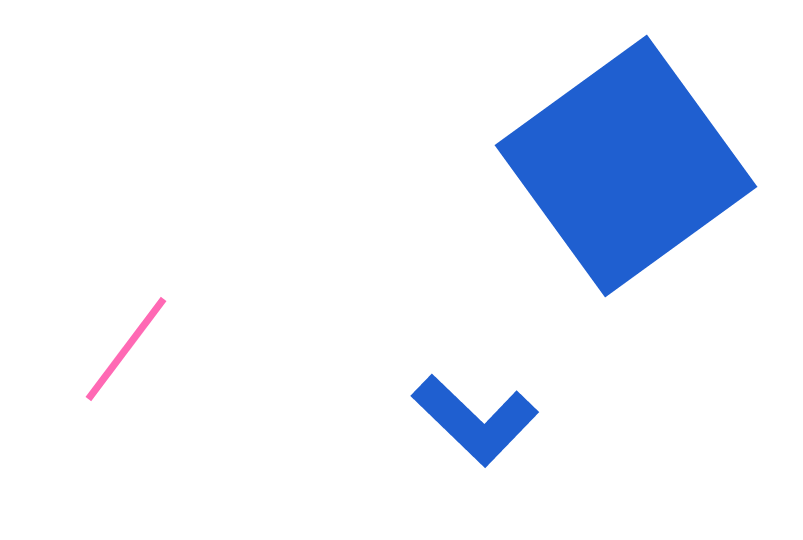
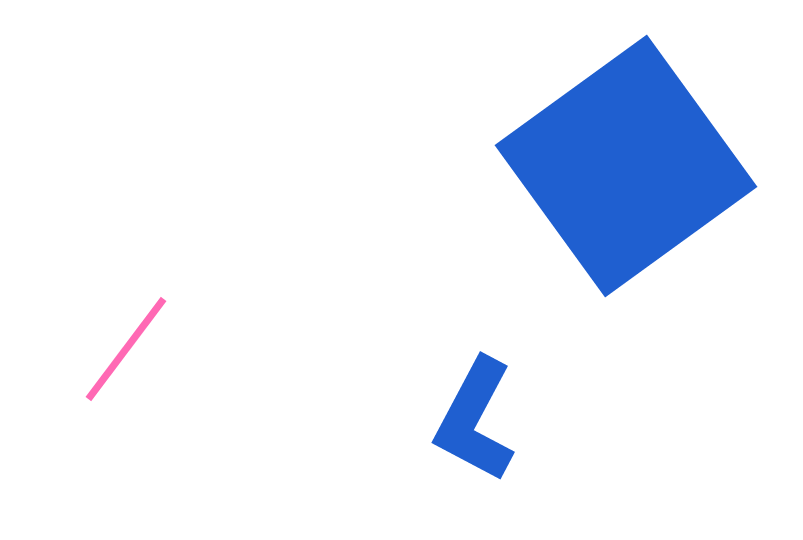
blue L-shape: rotated 74 degrees clockwise
